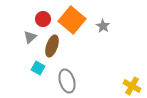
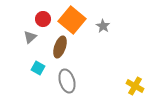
brown ellipse: moved 8 px right, 1 px down
yellow cross: moved 3 px right
